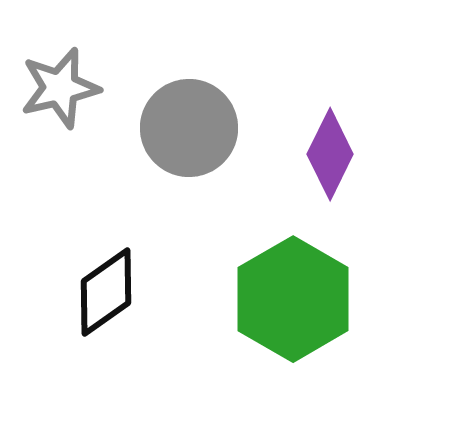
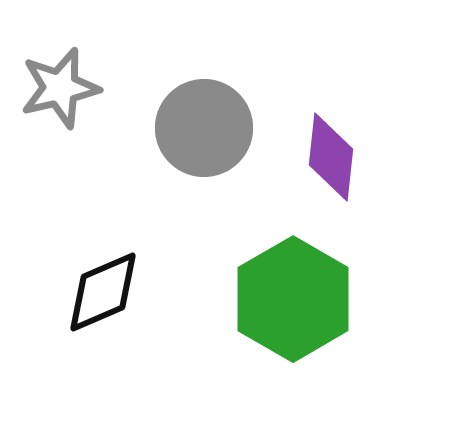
gray circle: moved 15 px right
purple diamond: moved 1 px right, 3 px down; rotated 20 degrees counterclockwise
black diamond: moved 3 px left; rotated 12 degrees clockwise
